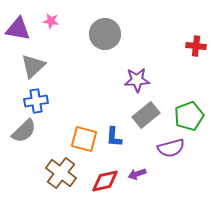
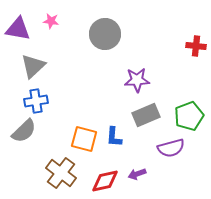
gray rectangle: rotated 16 degrees clockwise
